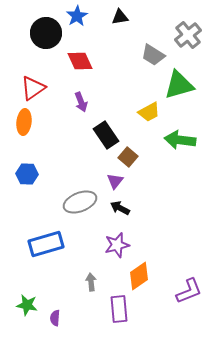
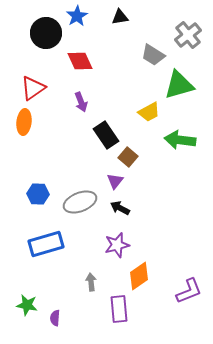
blue hexagon: moved 11 px right, 20 px down
